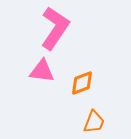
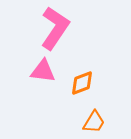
pink triangle: moved 1 px right
orange trapezoid: rotated 10 degrees clockwise
